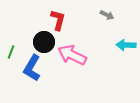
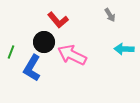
gray arrow: moved 3 px right; rotated 32 degrees clockwise
red L-shape: rotated 125 degrees clockwise
cyan arrow: moved 2 px left, 4 px down
